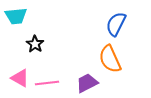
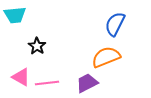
cyan trapezoid: moved 1 px left, 1 px up
blue semicircle: moved 1 px left
black star: moved 2 px right, 2 px down
orange semicircle: moved 4 px left, 2 px up; rotated 92 degrees clockwise
pink triangle: moved 1 px right, 1 px up
